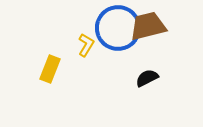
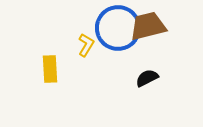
yellow rectangle: rotated 24 degrees counterclockwise
